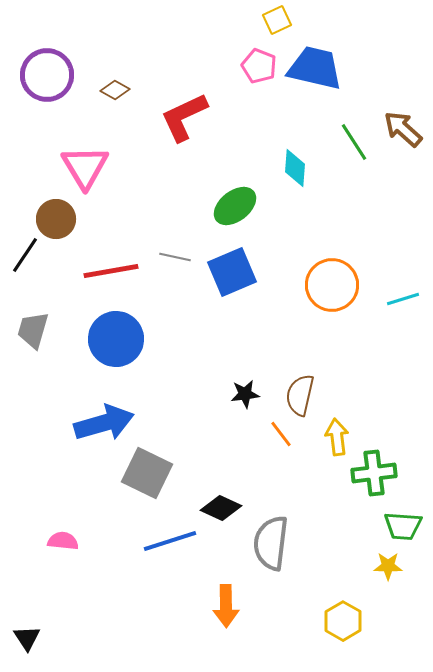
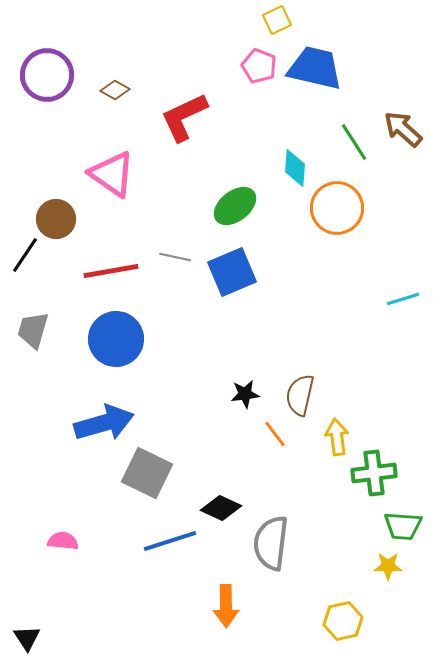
pink triangle: moved 27 px right, 7 px down; rotated 24 degrees counterclockwise
orange circle: moved 5 px right, 77 px up
orange line: moved 6 px left
yellow hexagon: rotated 18 degrees clockwise
